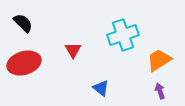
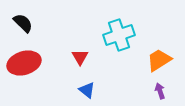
cyan cross: moved 4 px left
red triangle: moved 7 px right, 7 px down
blue triangle: moved 14 px left, 2 px down
